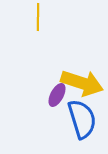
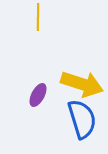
yellow arrow: moved 1 px down
purple ellipse: moved 19 px left
